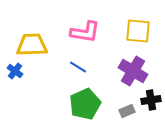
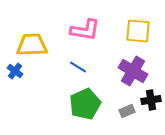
pink L-shape: moved 2 px up
